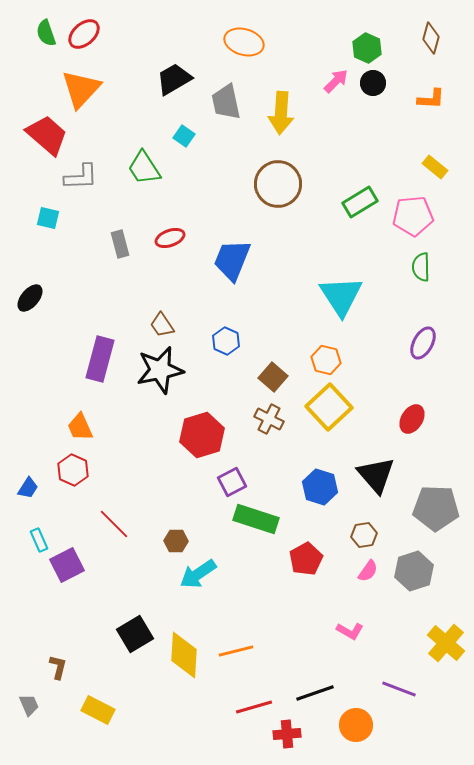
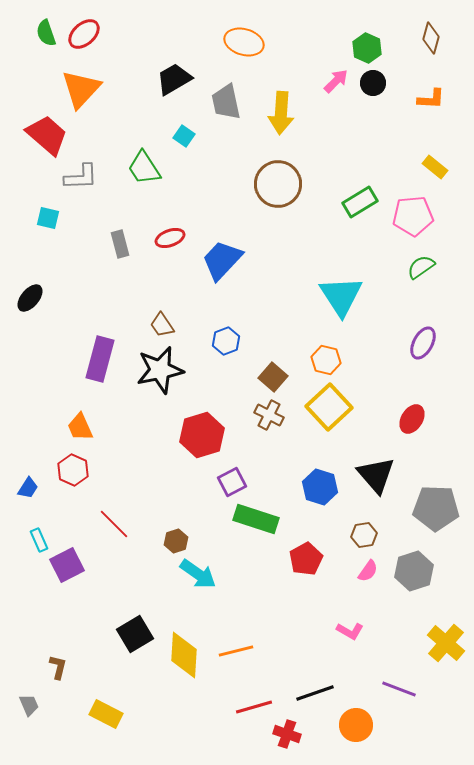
blue trapezoid at (232, 260): moved 10 px left; rotated 21 degrees clockwise
green semicircle at (421, 267): rotated 56 degrees clockwise
blue hexagon at (226, 341): rotated 16 degrees clockwise
brown cross at (269, 419): moved 4 px up
brown hexagon at (176, 541): rotated 20 degrees counterclockwise
cyan arrow at (198, 574): rotated 111 degrees counterclockwise
yellow rectangle at (98, 710): moved 8 px right, 4 px down
red cross at (287, 734): rotated 24 degrees clockwise
